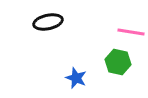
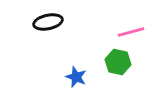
pink line: rotated 24 degrees counterclockwise
blue star: moved 1 px up
